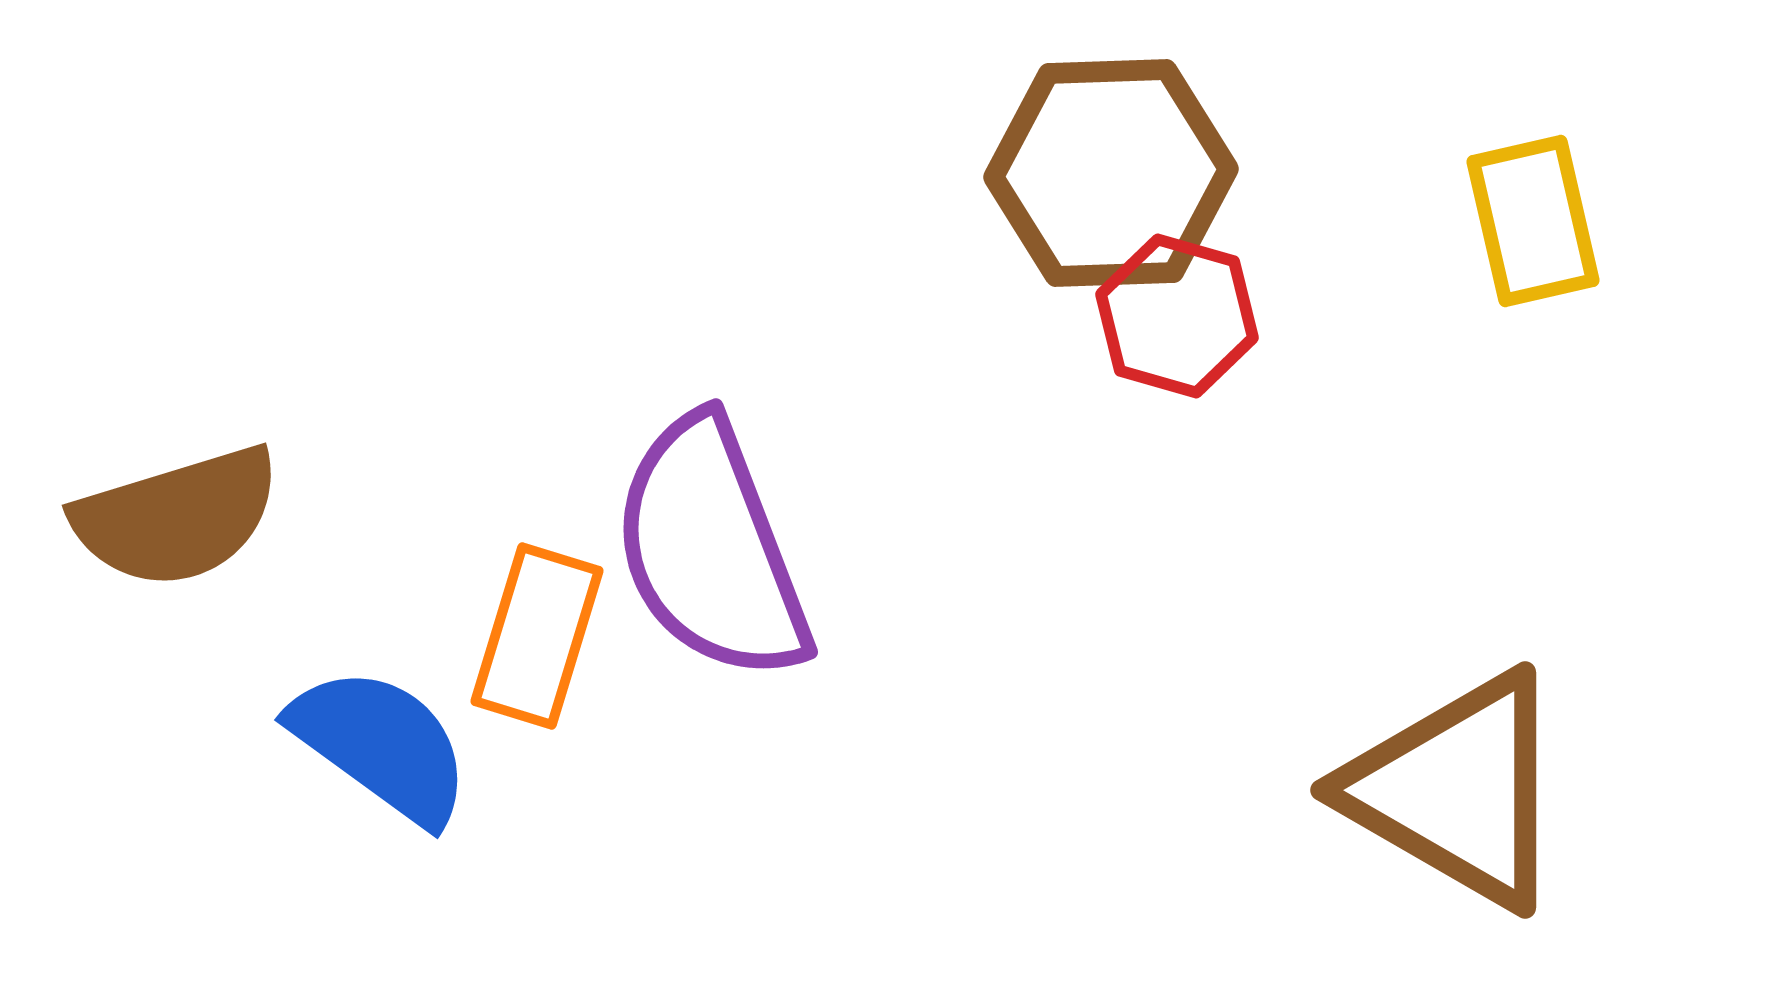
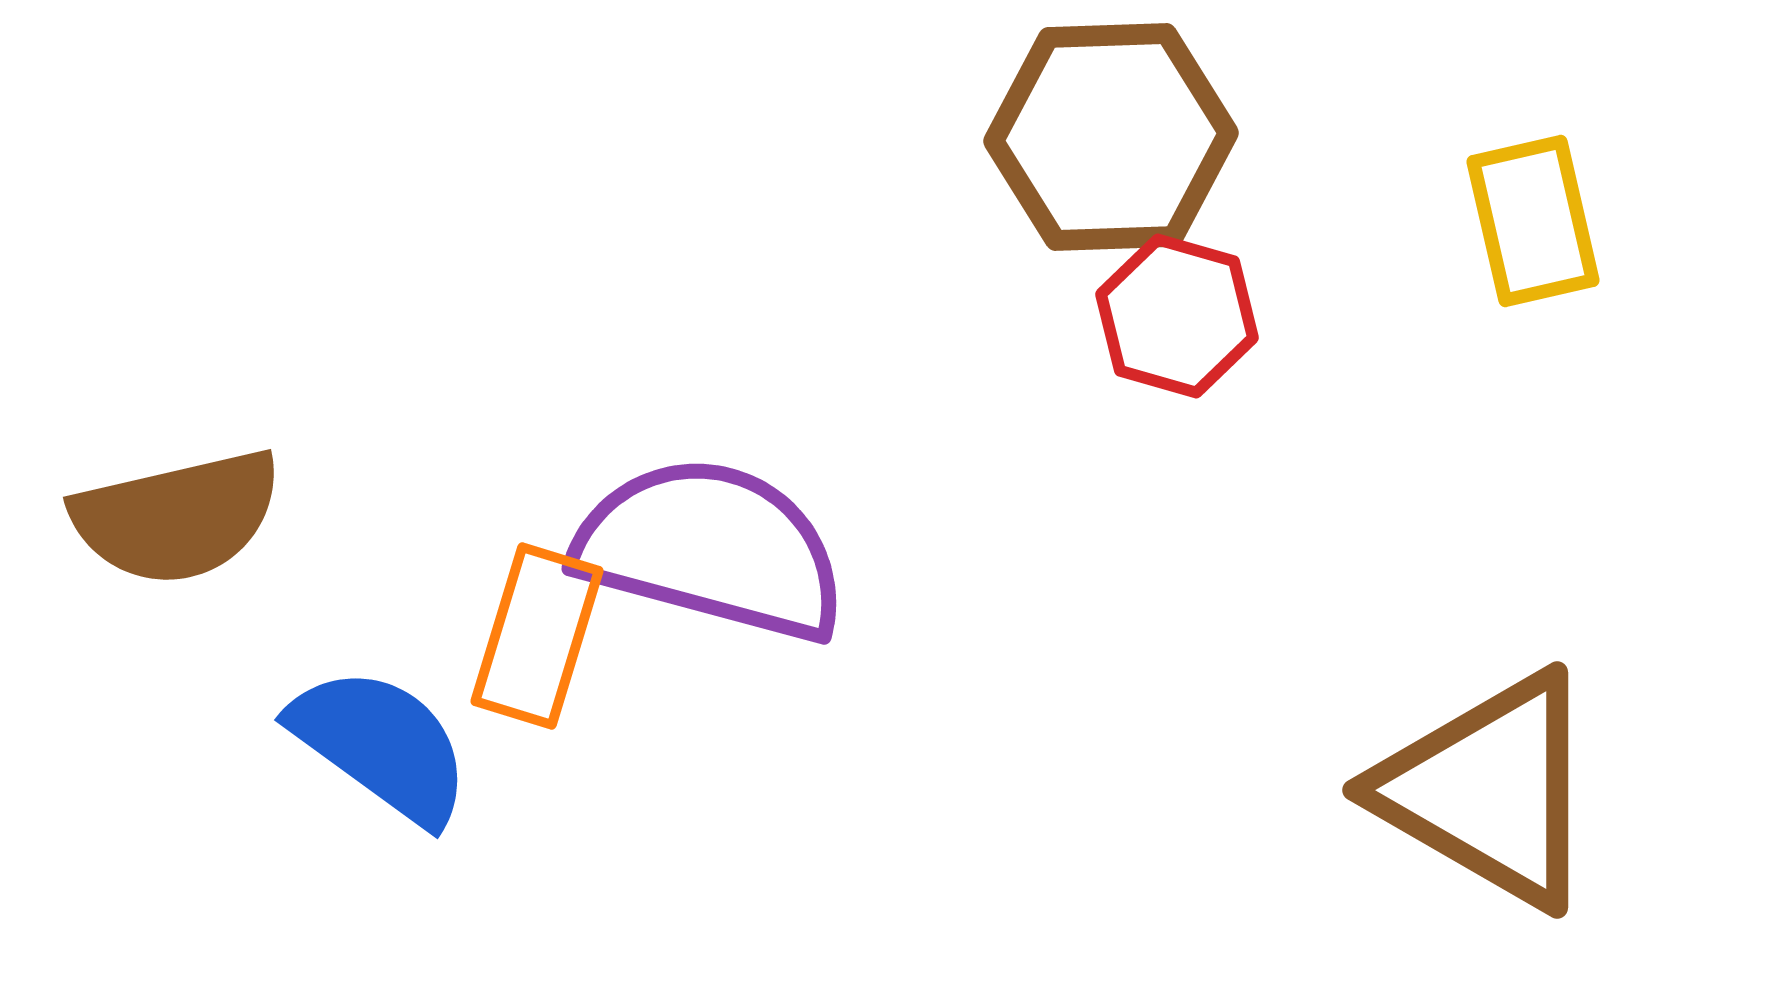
brown hexagon: moved 36 px up
brown semicircle: rotated 4 degrees clockwise
purple semicircle: rotated 126 degrees clockwise
brown triangle: moved 32 px right
